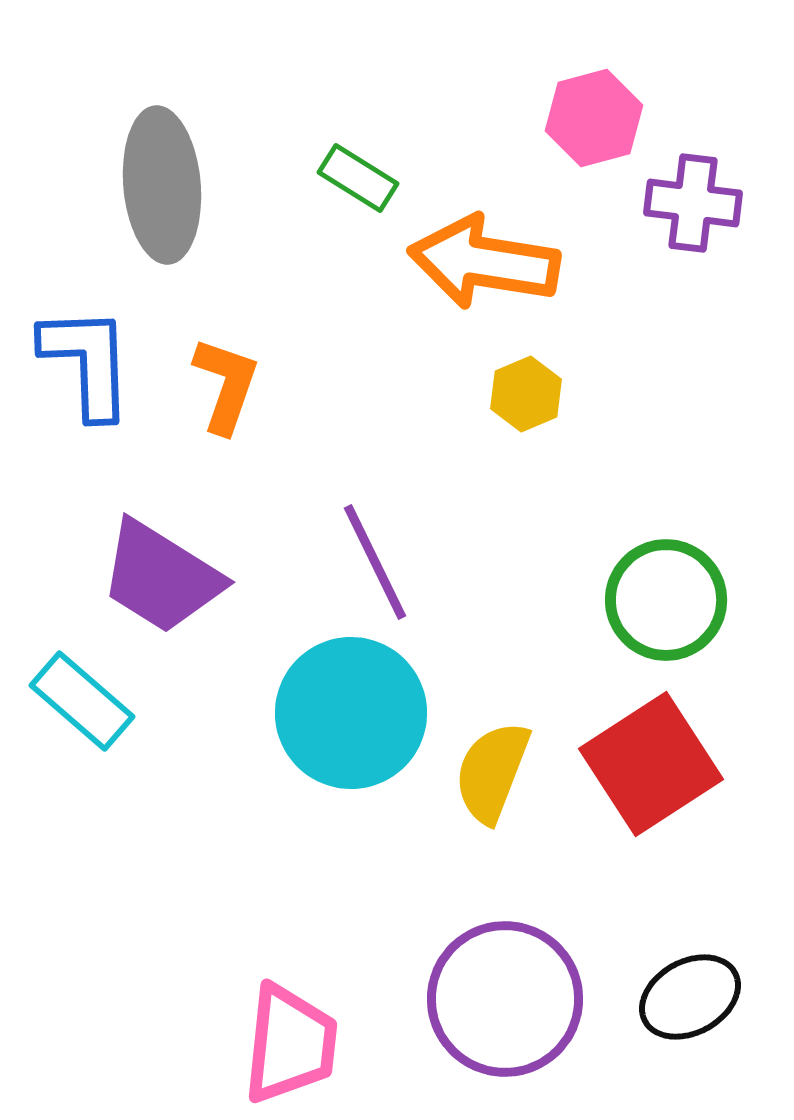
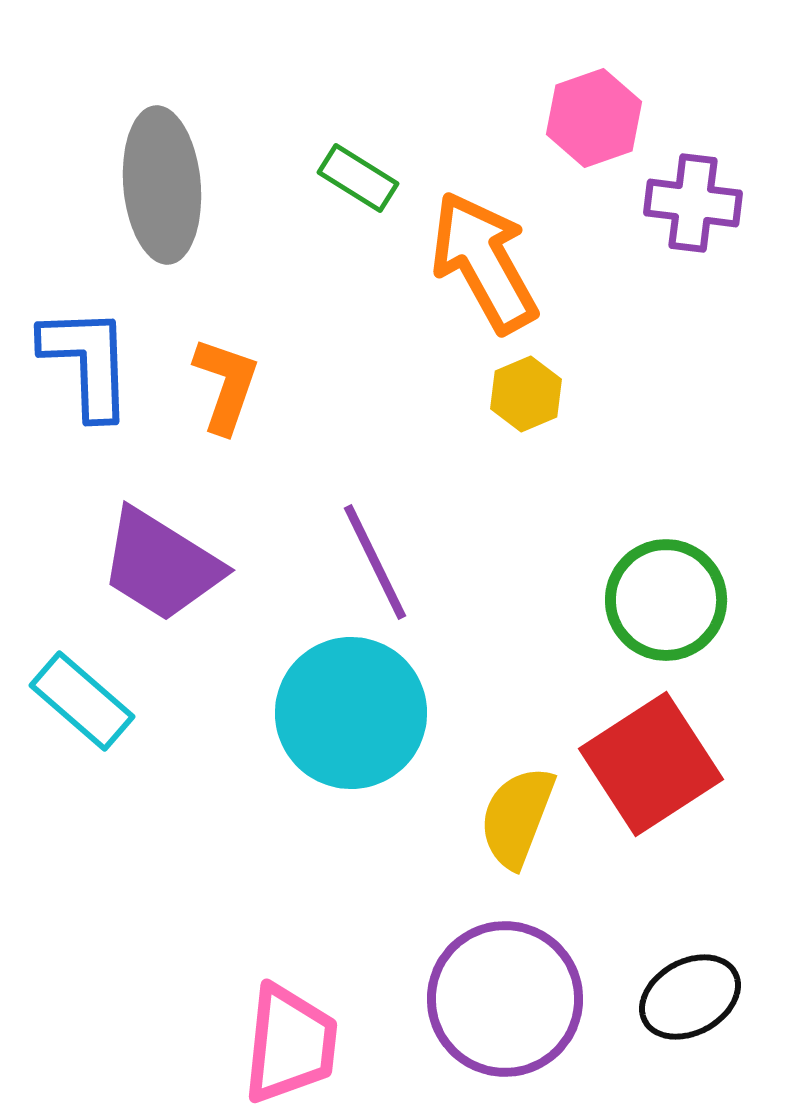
pink hexagon: rotated 4 degrees counterclockwise
orange arrow: rotated 52 degrees clockwise
purple trapezoid: moved 12 px up
yellow semicircle: moved 25 px right, 45 px down
